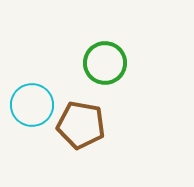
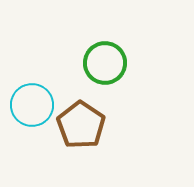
brown pentagon: rotated 24 degrees clockwise
